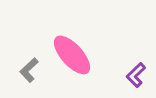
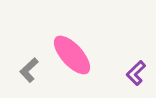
purple L-shape: moved 2 px up
